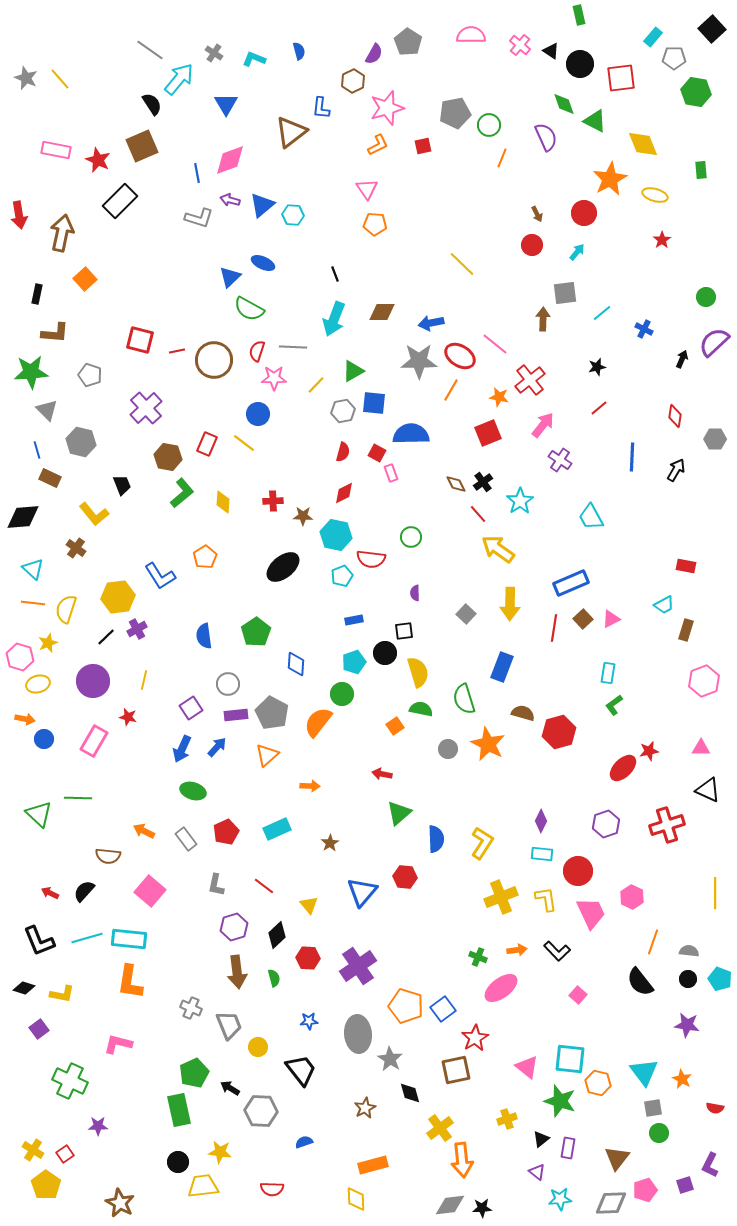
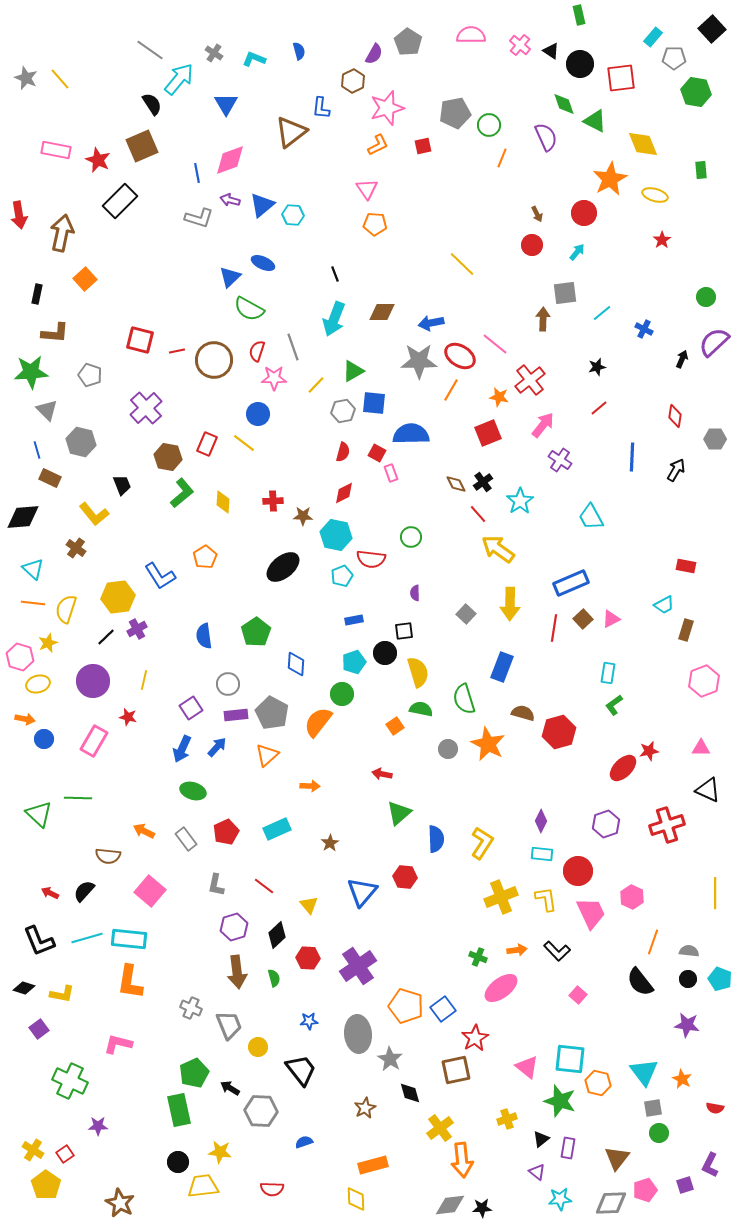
gray line at (293, 347): rotated 68 degrees clockwise
